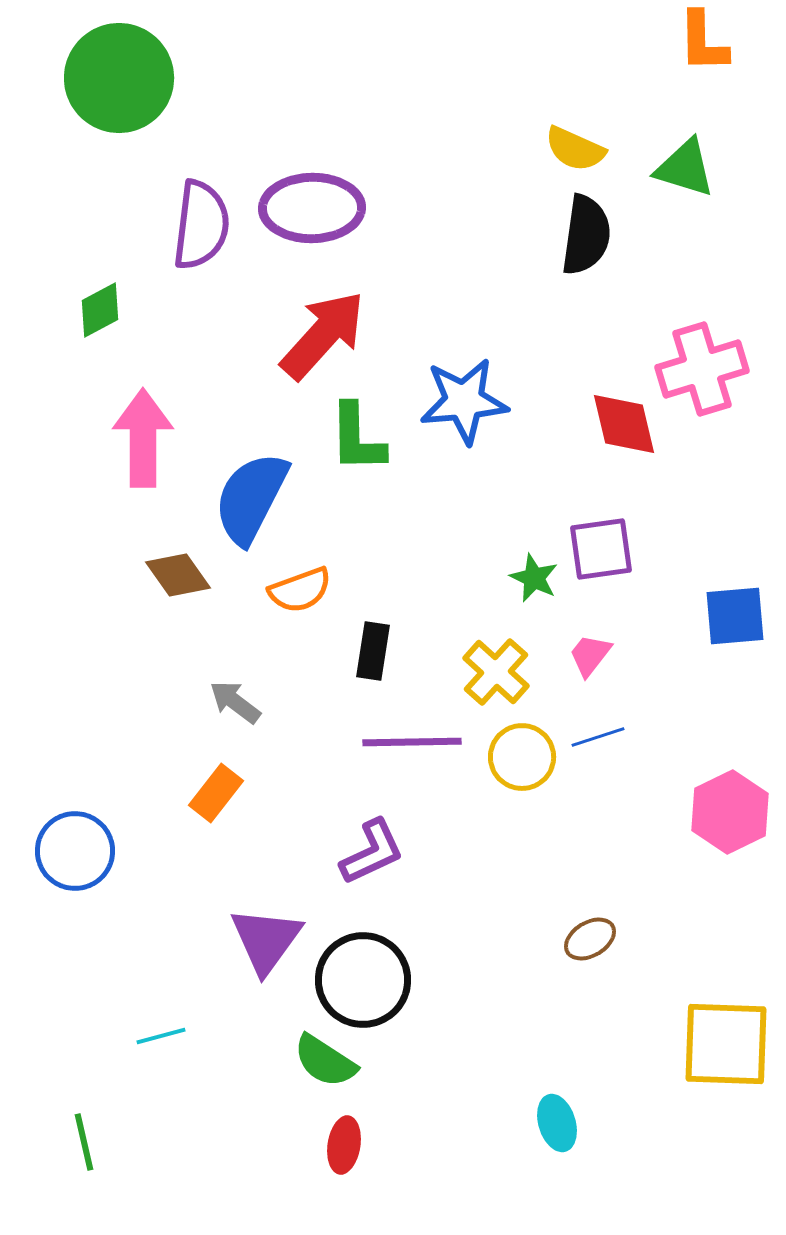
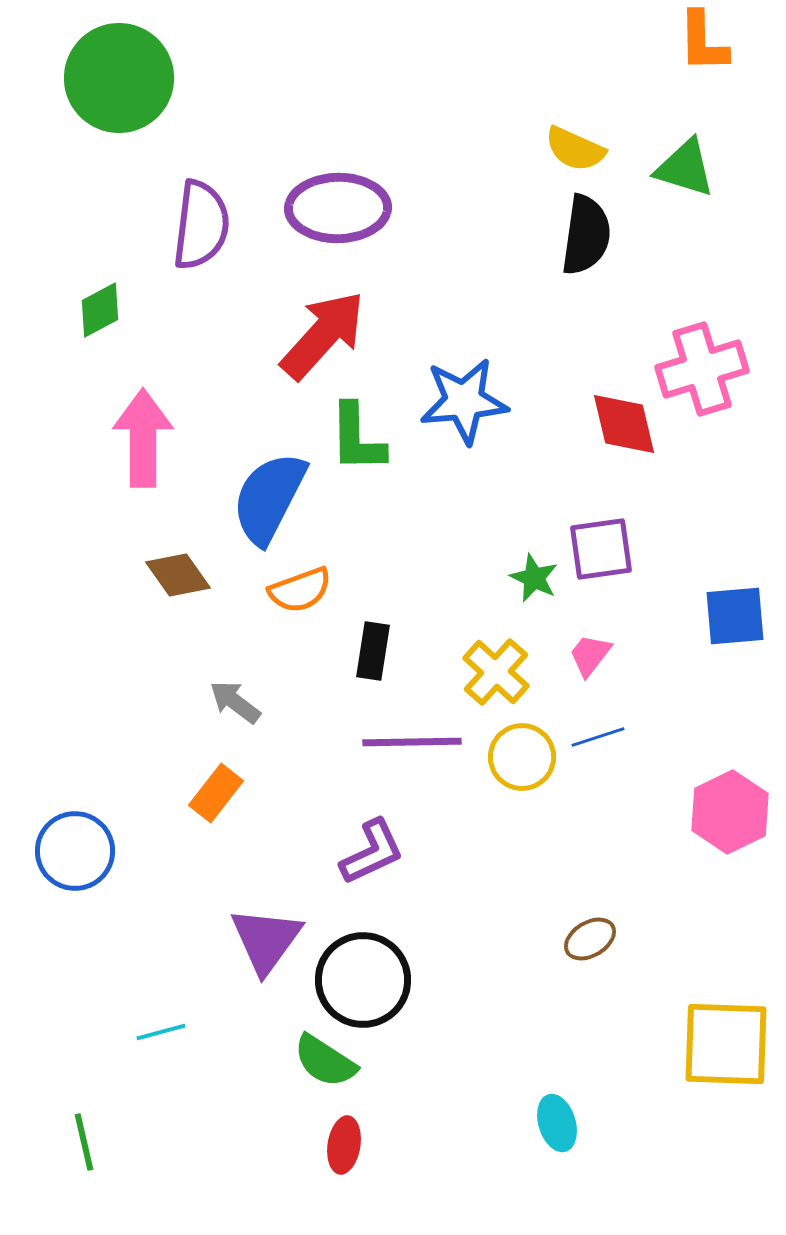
purple ellipse: moved 26 px right
blue semicircle: moved 18 px right
cyan line: moved 4 px up
